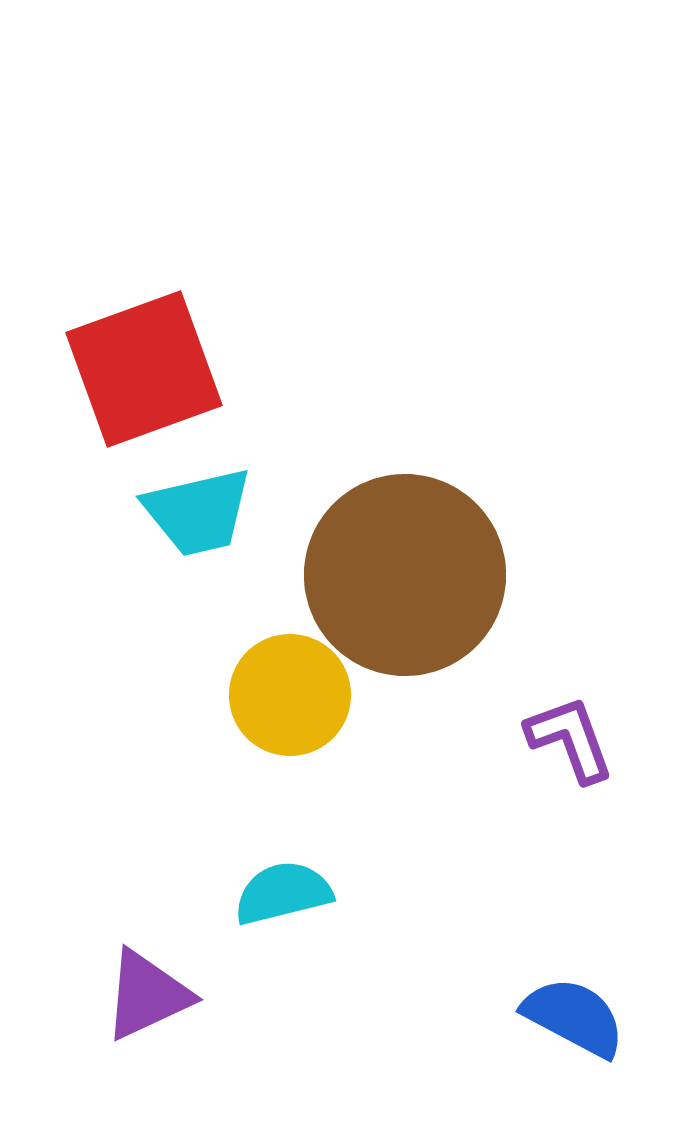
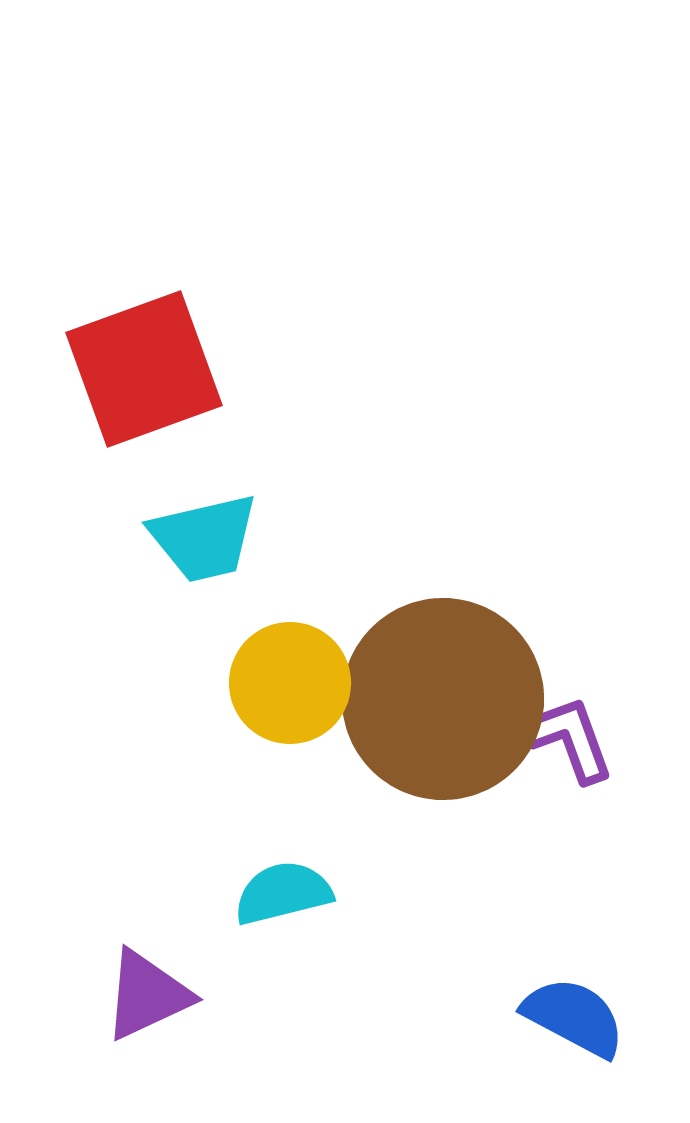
cyan trapezoid: moved 6 px right, 26 px down
brown circle: moved 38 px right, 124 px down
yellow circle: moved 12 px up
